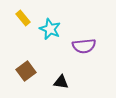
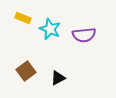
yellow rectangle: rotated 28 degrees counterclockwise
purple semicircle: moved 11 px up
black triangle: moved 3 px left, 4 px up; rotated 35 degrees counterclockwise
